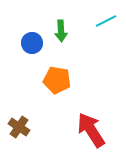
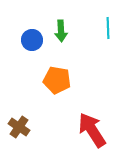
cyan line: moved 2 px right, 7 px down; rotated 65 degrees counterclockwise
blue circle: moved 3 px up
red arrow: moved 1 px right
